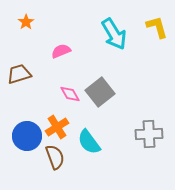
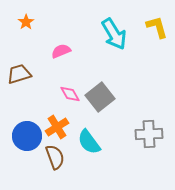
gray square: moved 5 px down
